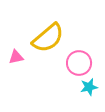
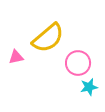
pink circle: moved 1 px left
